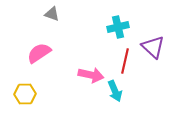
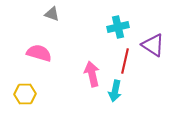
purple triangle: moved 2 px up; rotated 10 degrees counterclockwise
pink semicircle: rotated 50 degrees clockwise
pink arrow: moved 1 px right, 1 px up; rotated 115 degrees counterclockwise
cyan arrow: rotated 35 degrees clockwise
